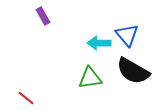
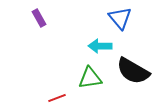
purple rectangle: moved 4 px left, 2 px down
blue triangle: moved 7 px left, 17 px up
cyan arrow: moved 1 px right, 3 px down
red line: moved 31 px right; rotated 60 degrees counterclockwise
